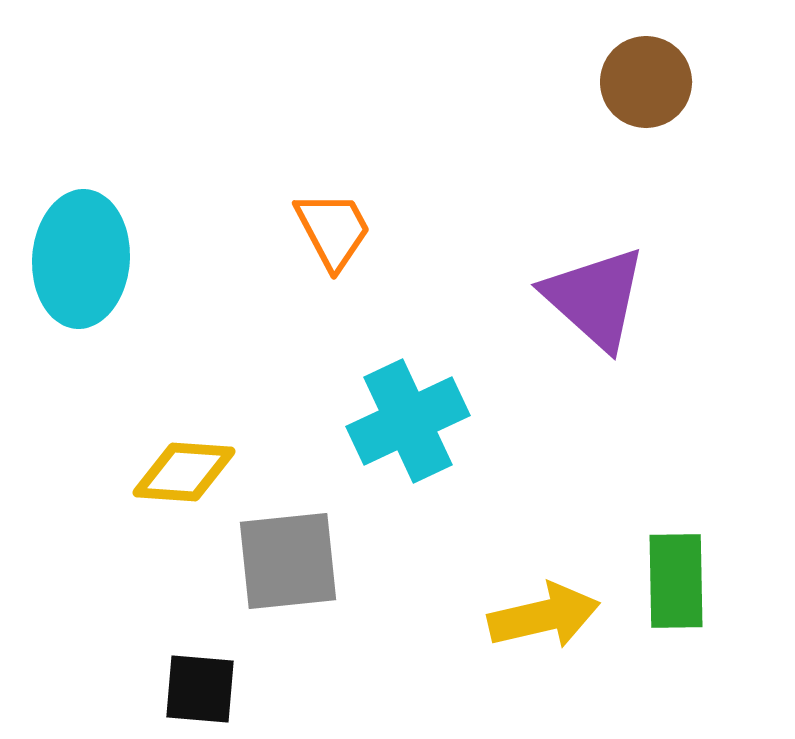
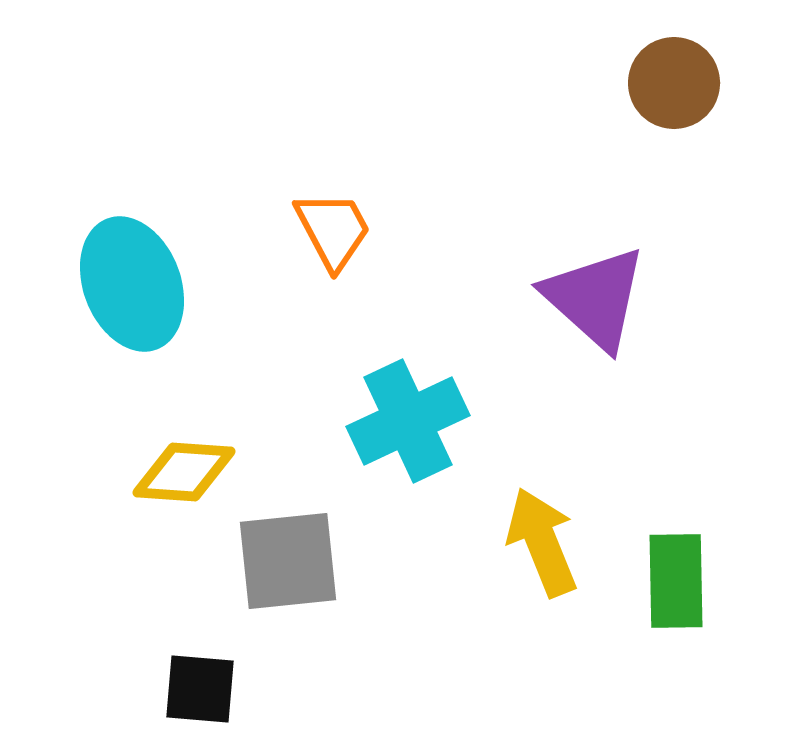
brown circle: moved 28 px right, 1 px down
cyan ellipse: moved 51 px right, 25 px down; rotated 25 degrees counterclockwise
yellow arrow: moved 2 px left, 74 px up; rotated 99 degrees counterclockwise
